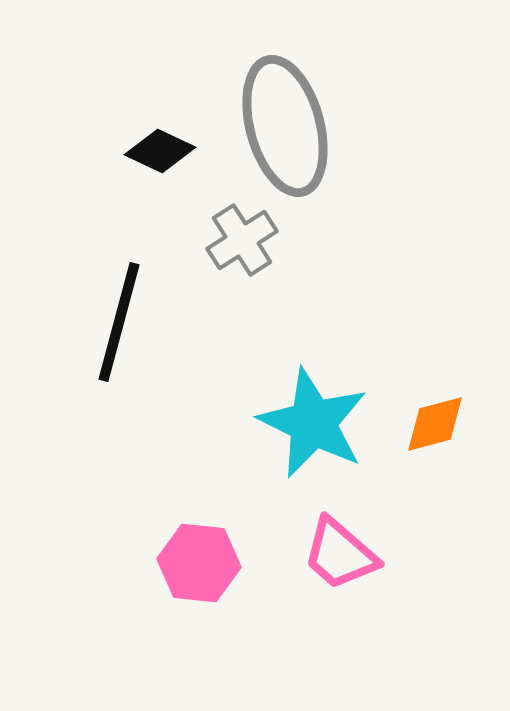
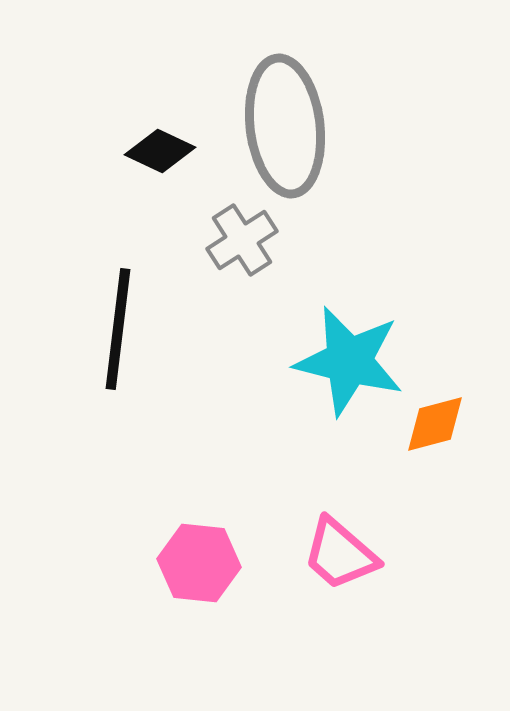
gray ellipse: rotated 8 degrees clockwise
black line: moved 1 px left, 7 px down; rotated 8 degrees counterclockwise
cyan star: moved 36 px right, 62 px up; rotated 12 degrees counterclockwise
